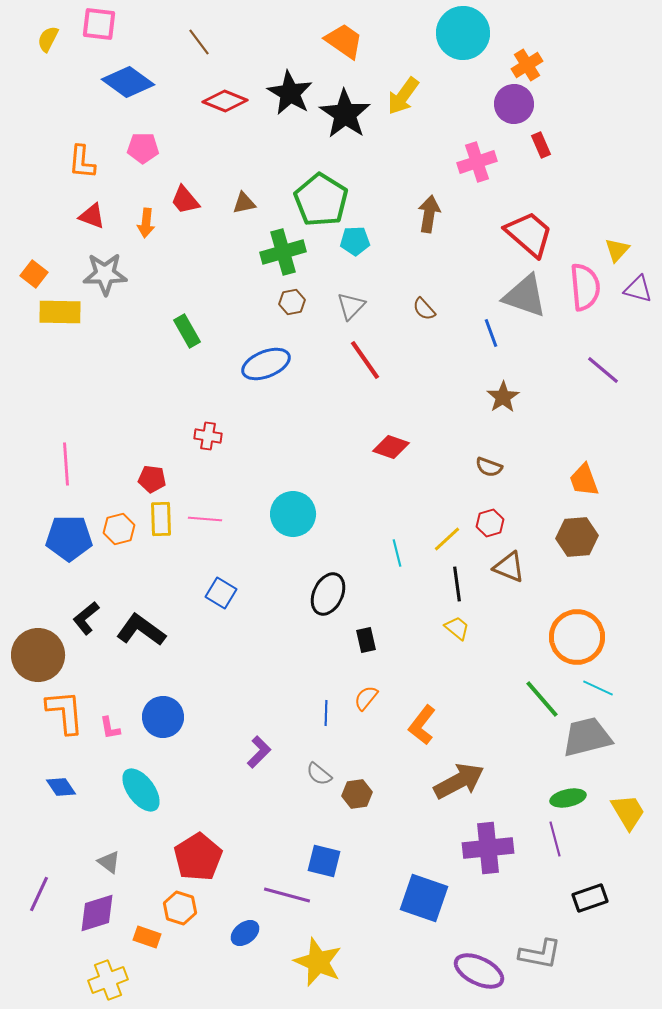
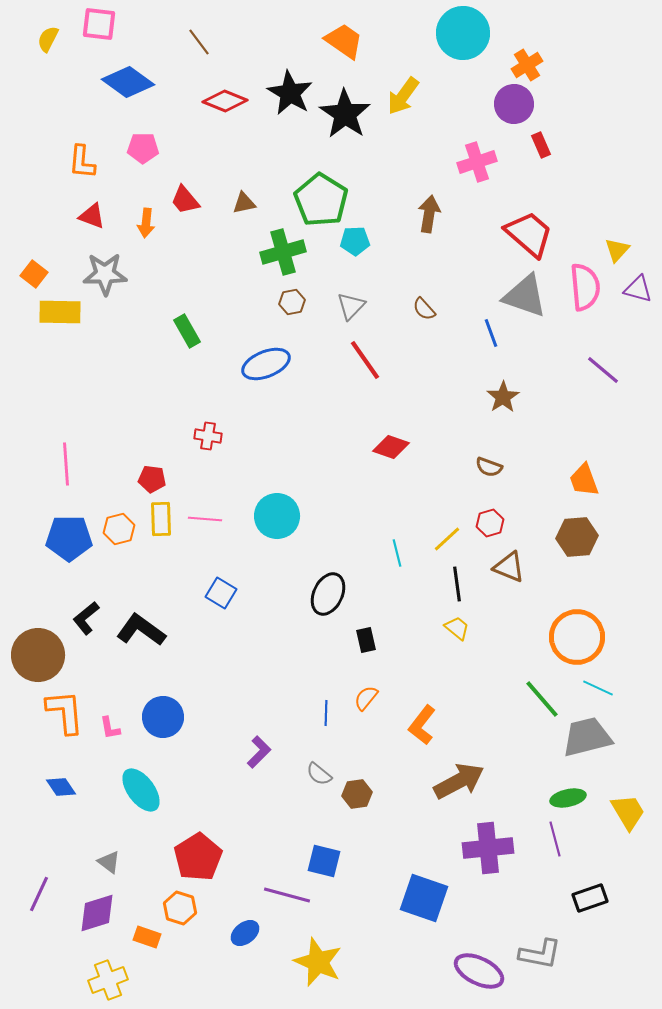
cyan circle at (293, 514): moved 16 px left, 2 px down
